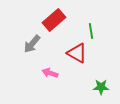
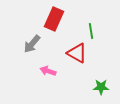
red rectangle: moved 1 px up; rotated 25 degrees counterclockwise
pink arrow: moved 2 px left, 2 px up
